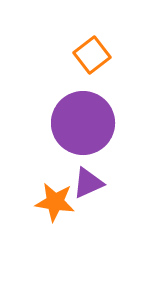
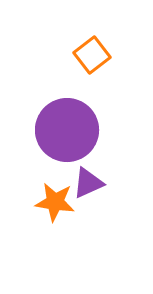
purple circle: moved 16 px left, 7 px down
